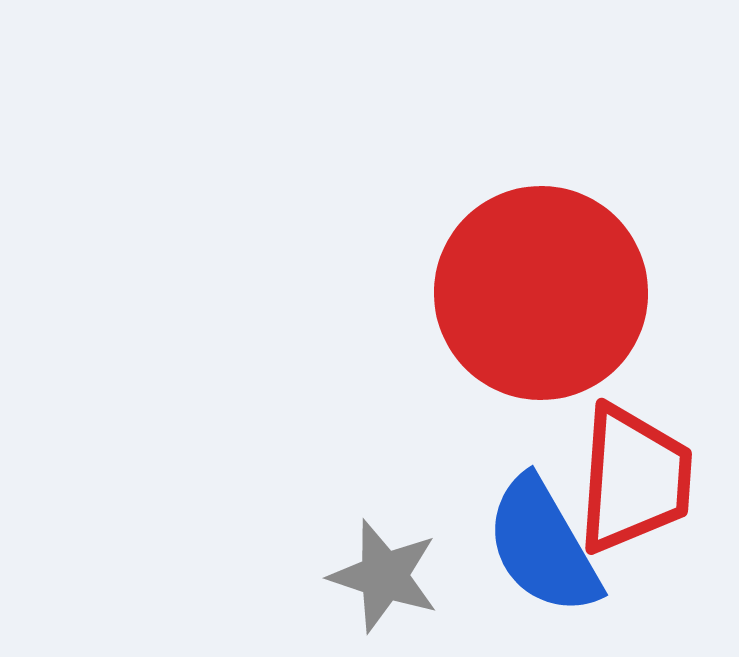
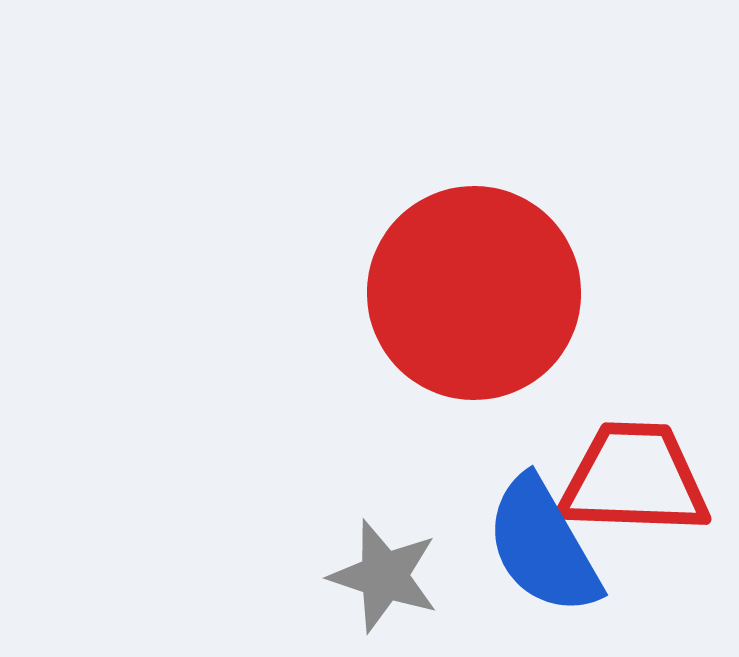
red circle: moved 67 px left
red trapezoid: rotated 92 degrees counterclockwise
